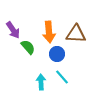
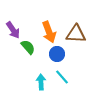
orange arrow: rotated 15 degrees counterclockwise
